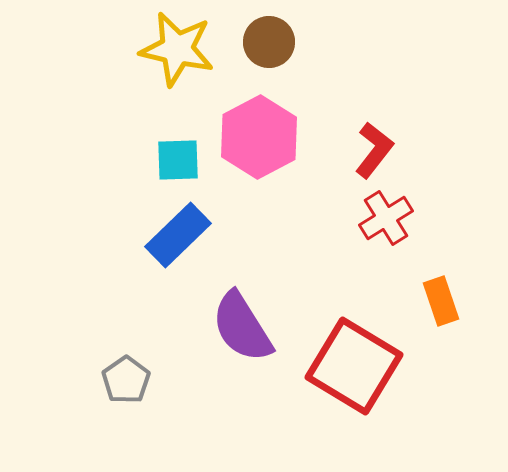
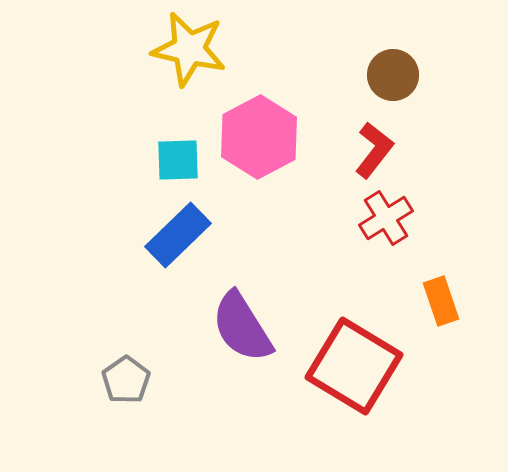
brown circle: moved 124 px right, 33 px down
yellow star: moved 12 px right
